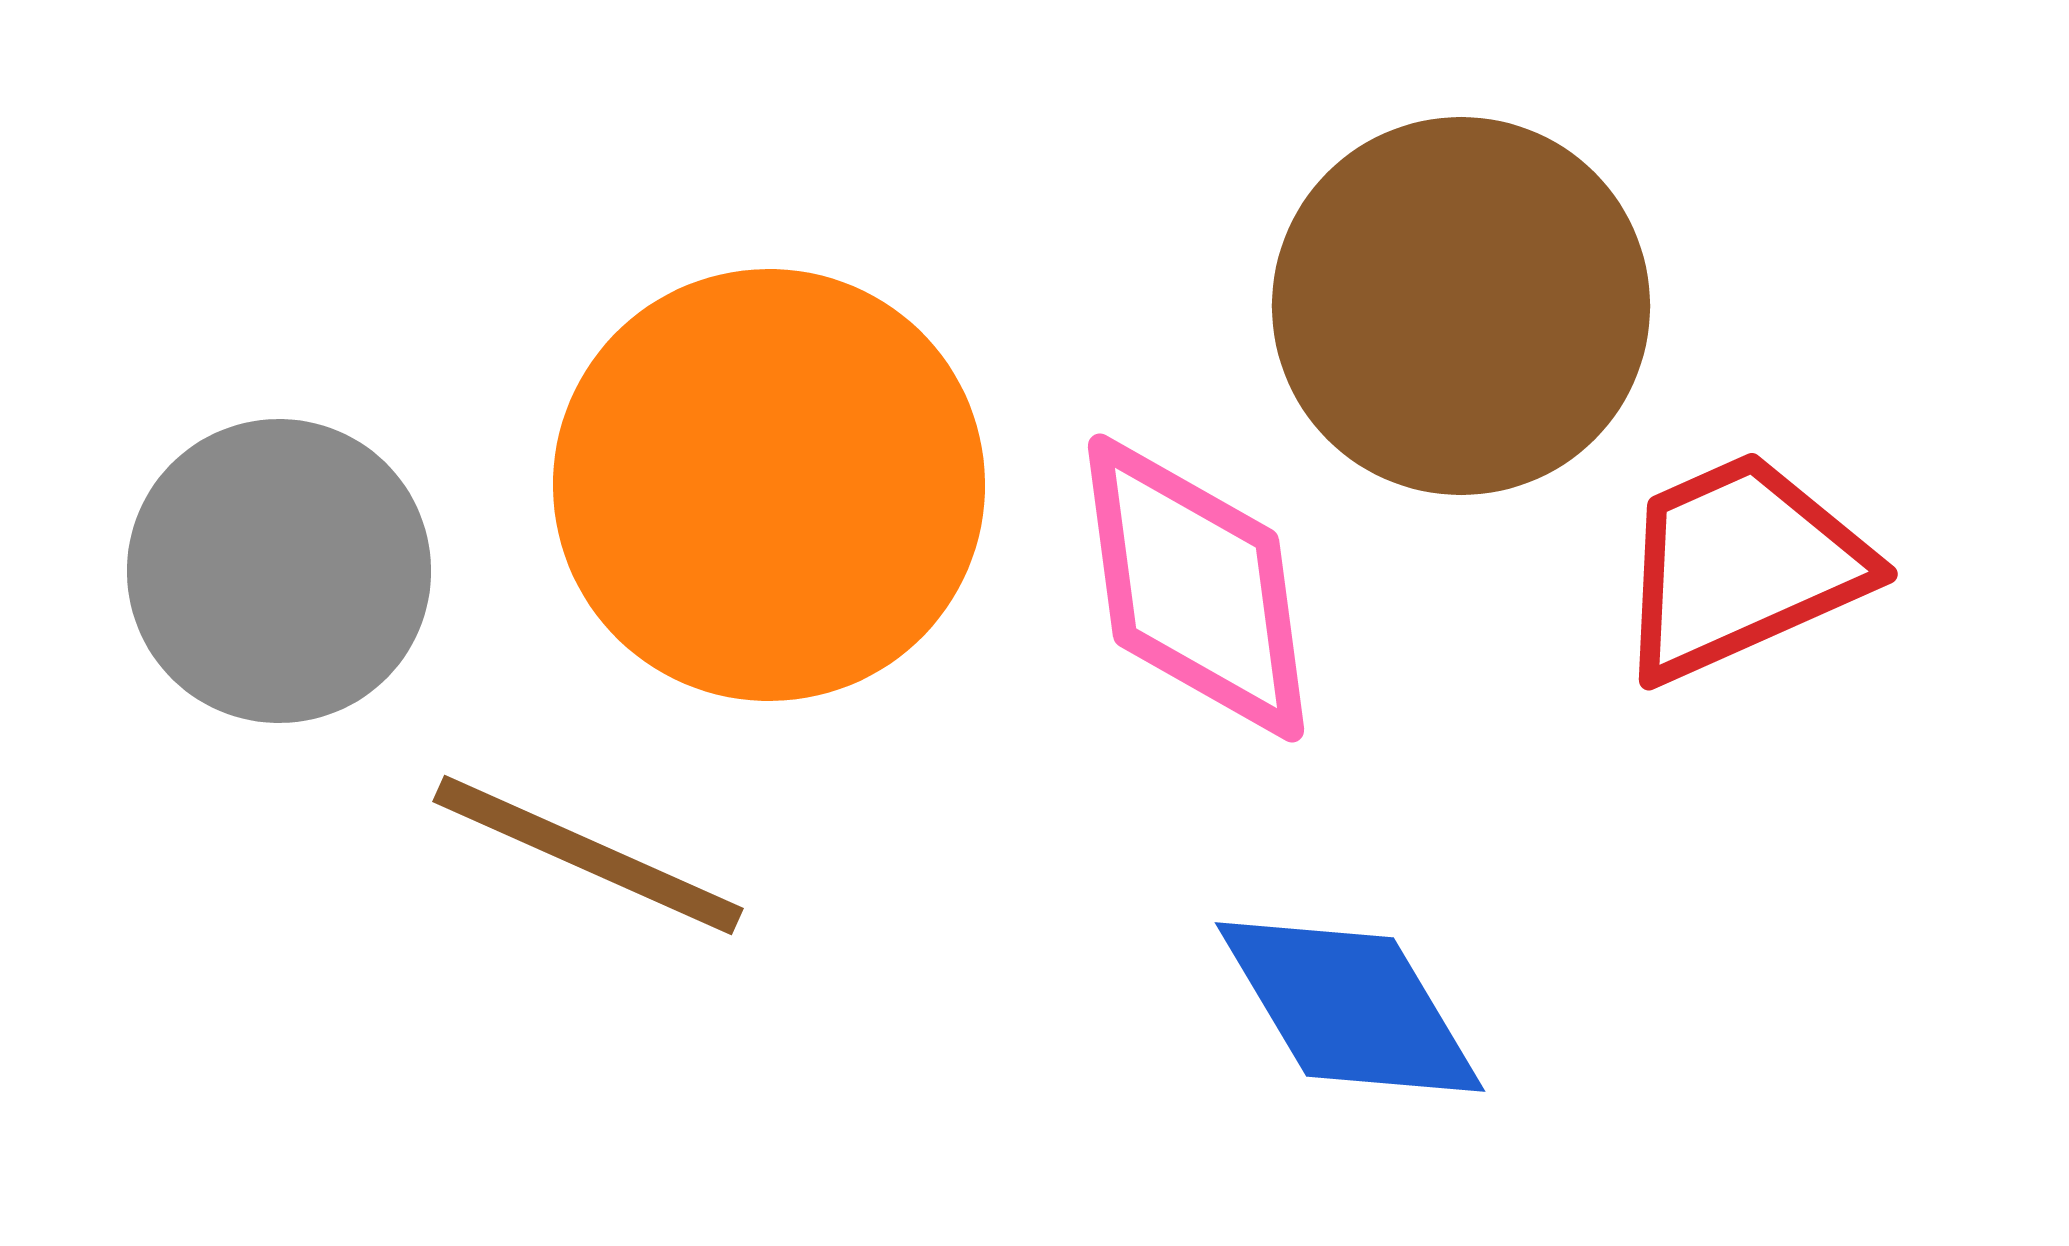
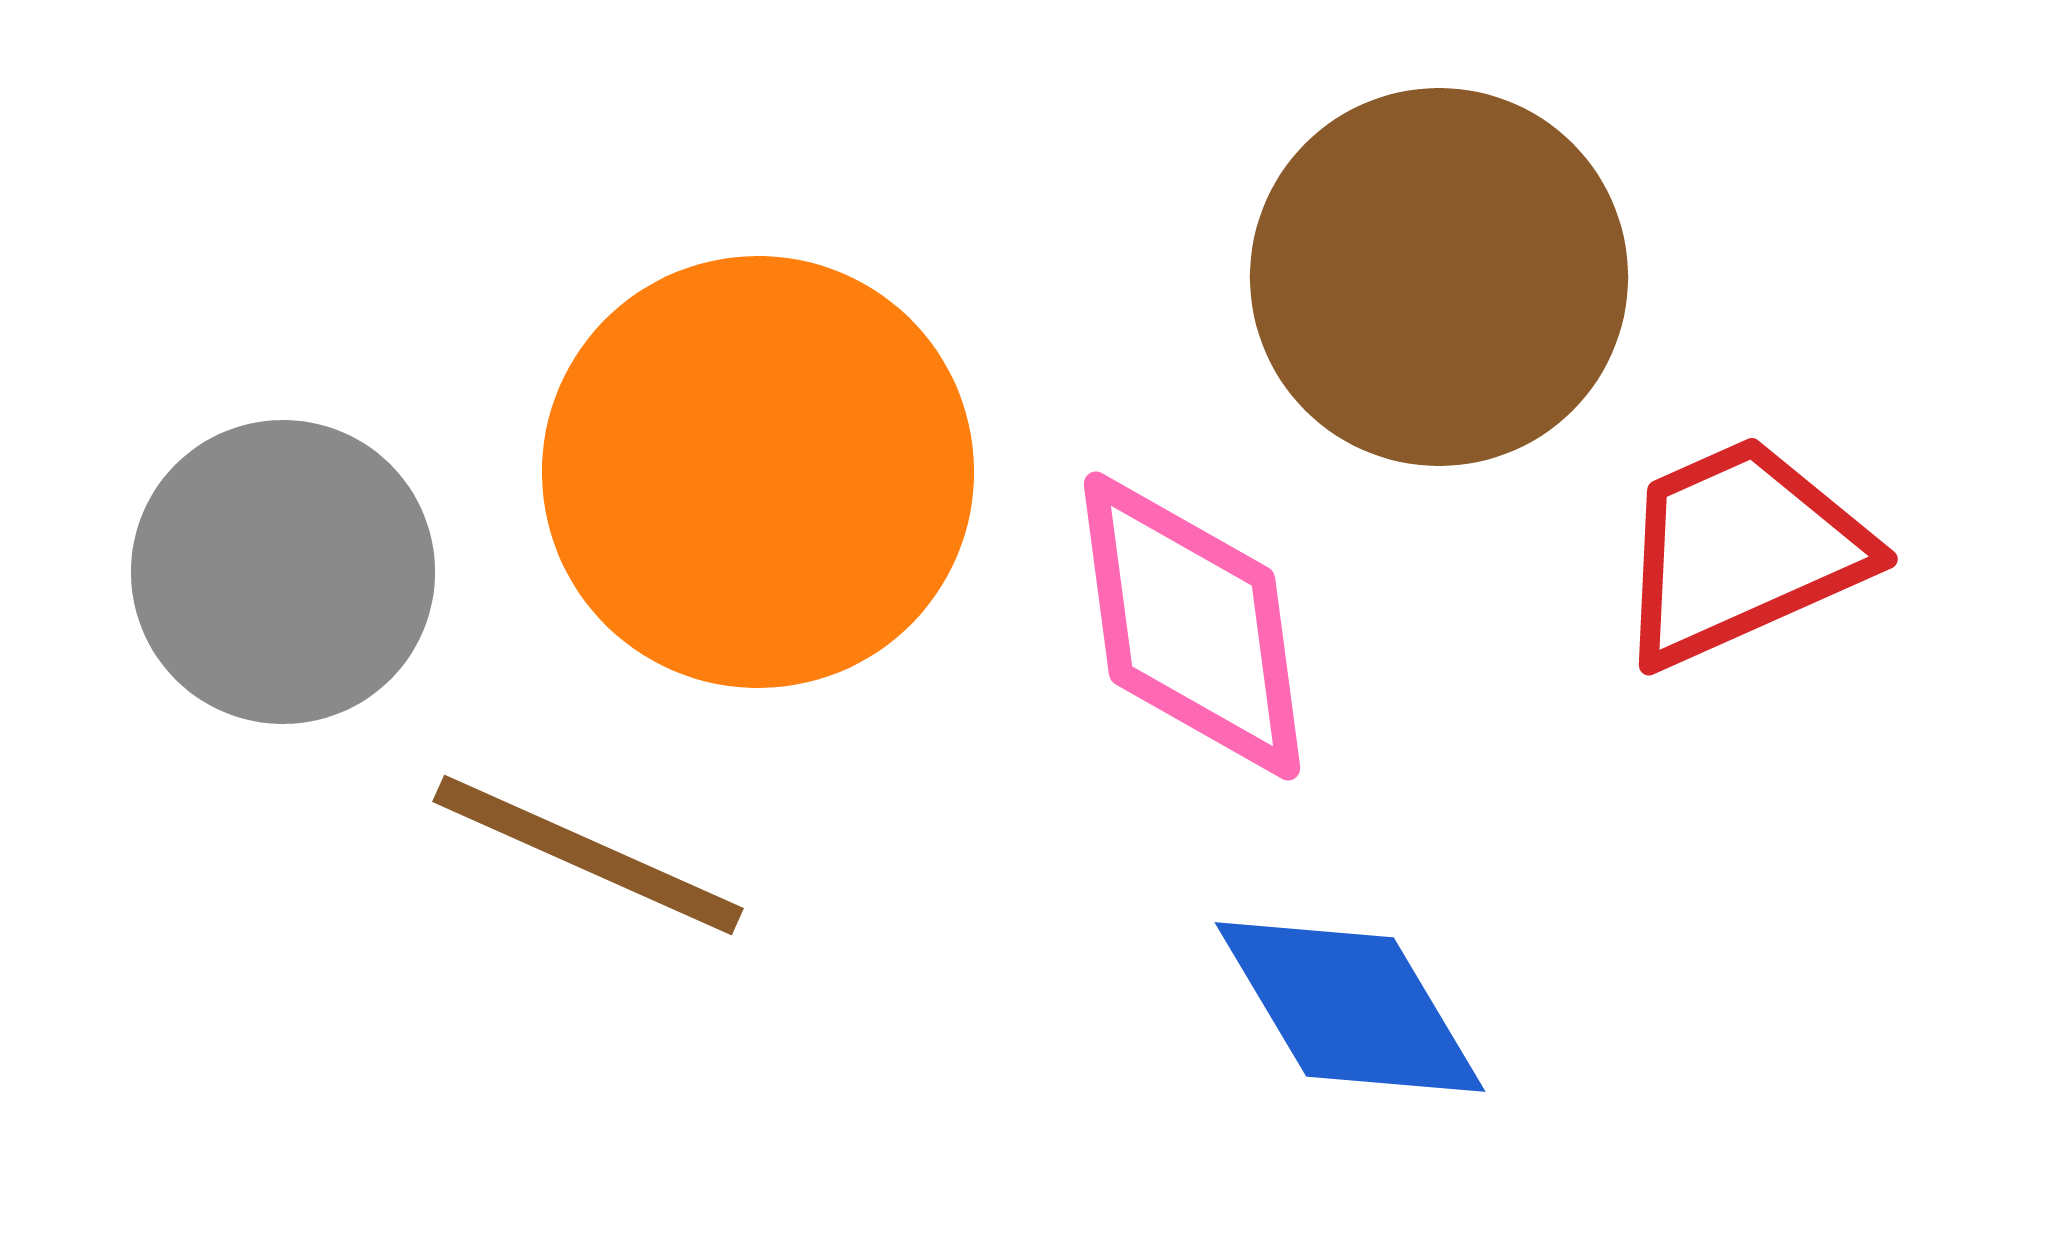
brown circle: moved 22 px left, 29 px up
orange circle: moved 11 px left, 13 px up
red trapezoid: moved 15 px up
gray circle: moved 4 px right, 1 px down
pink diamond: moved 4 px left, 38 px down
